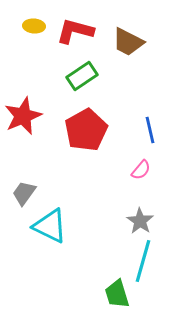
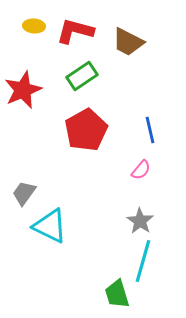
red star: moved 26 px up
